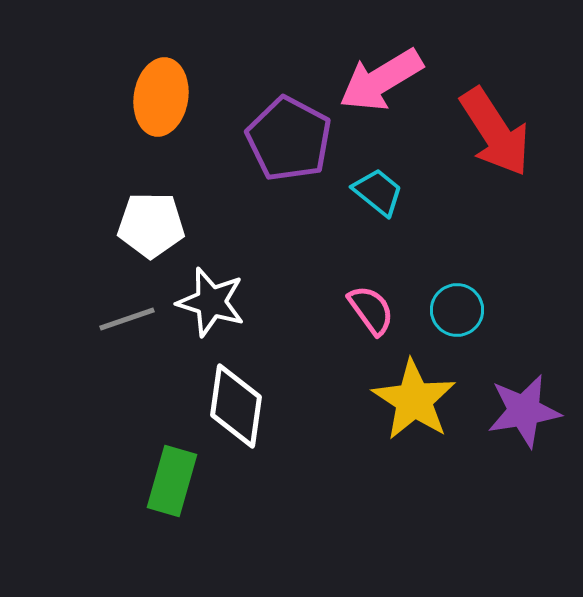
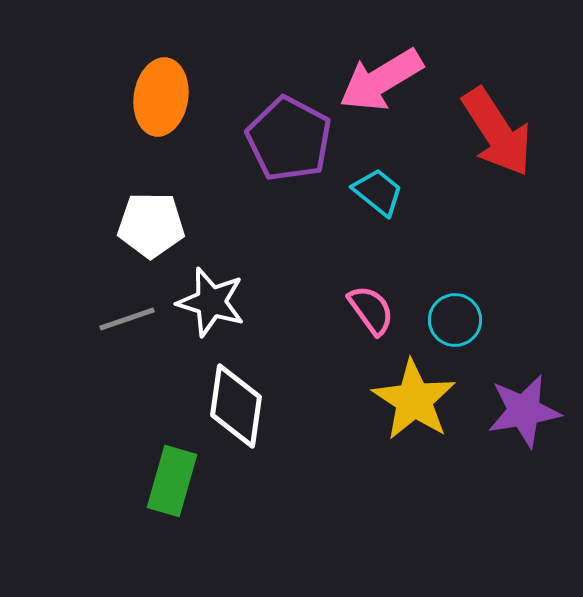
red arrow: moved 2 px right
cyan circle: moved 2 px left, 10 px down
